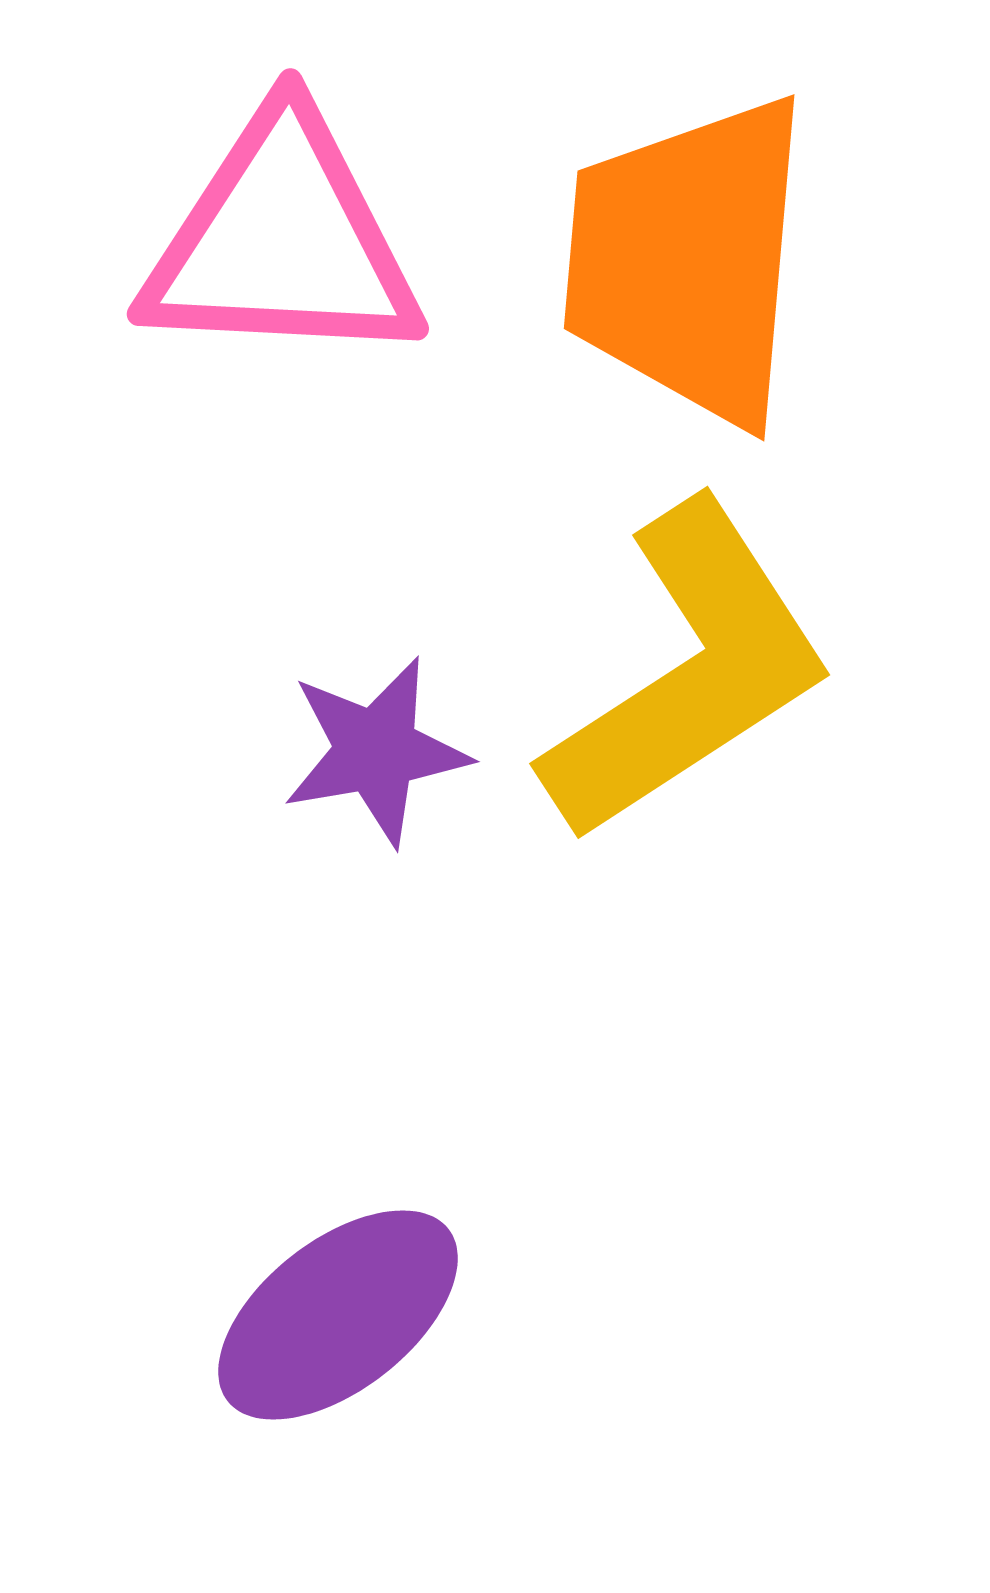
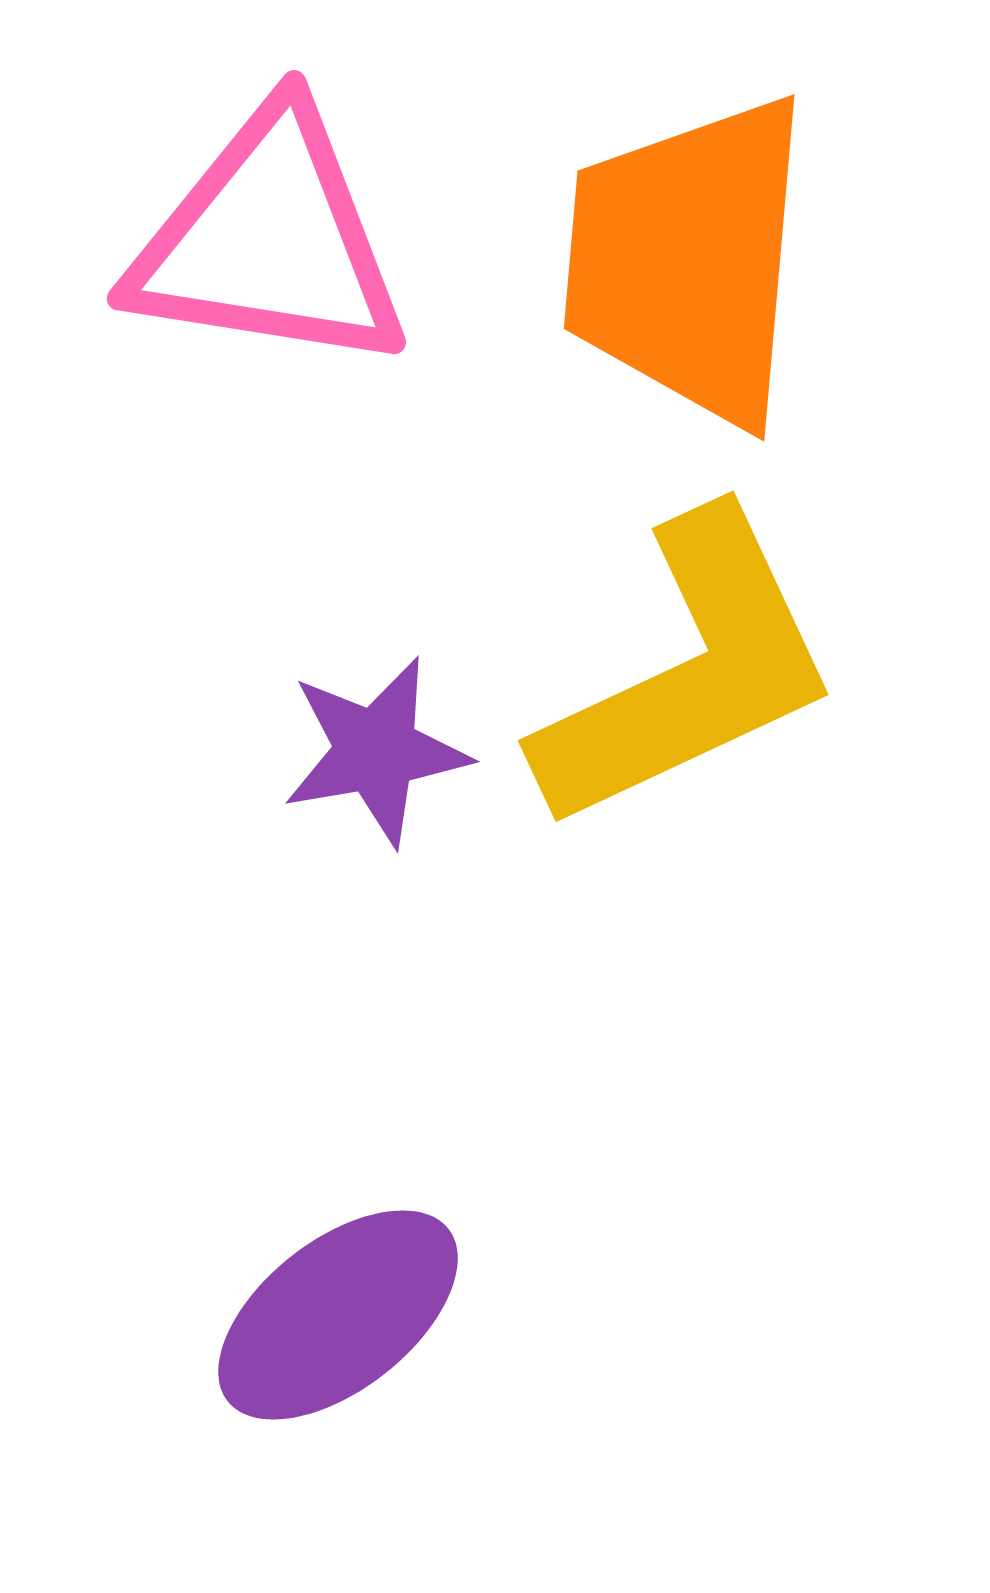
pink triangle: moved 13 px left; rotated 6 degrees clockwise
yellow L-shape: rotated 8 degrees clockwise
